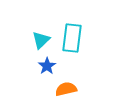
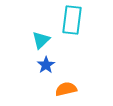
cyan rectangle: moved 18 px up
blue star: moved 1 px left, 1 px up
